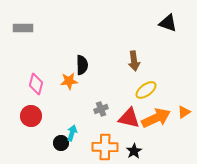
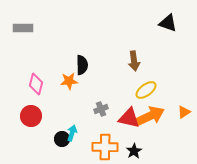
orange arrow: moved 6 px left, 2 px up
black circle: moved 1 px right, 4 px up
